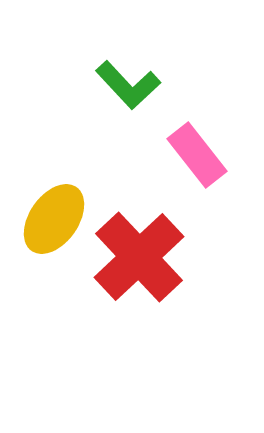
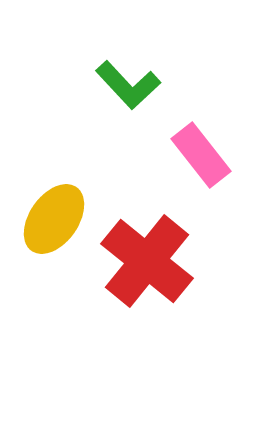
pink rectangle: moved 4 px right
red cross: moved 8 px right, 4 px down; rotated 8 degrees counterclockwise
